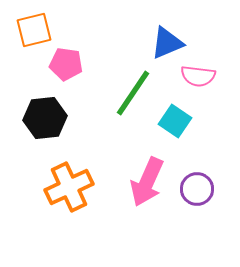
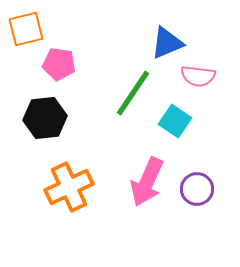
orange square: moved 8 px left, 1 px up
pink pentagon: moved 7 px left
